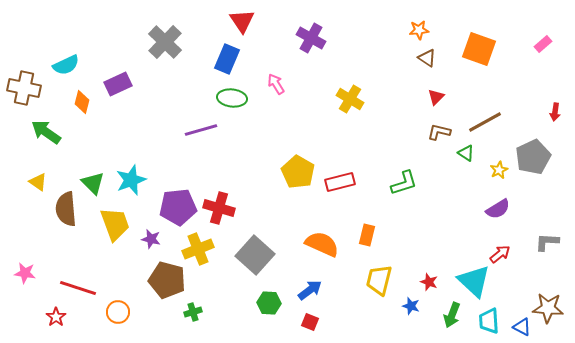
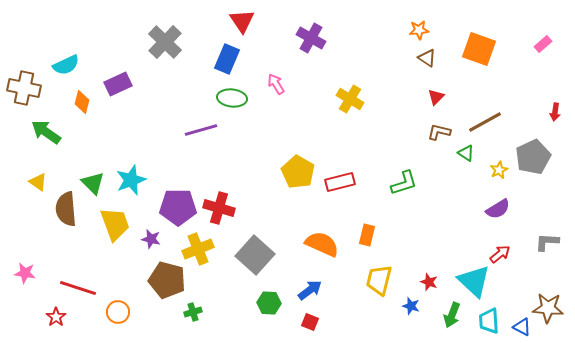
purple pentagon at (178, 207): rotated 6 degrees clockwise
